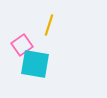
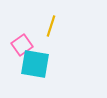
yellow line: moved 2 px right, 1 px down
